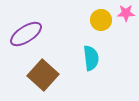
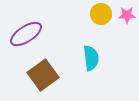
pink star: moved 1 px right, 2 px down
yellow circle: moved 6 px up
brown square: rotated 12 degrees clockwise
